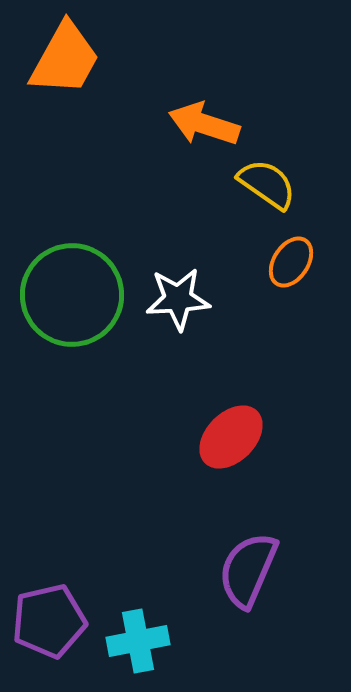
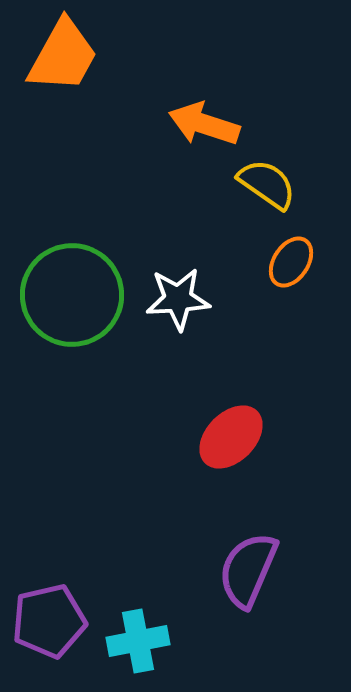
orange trapezoid: moved 2 px left, 3 px up
